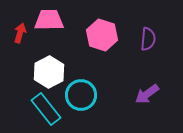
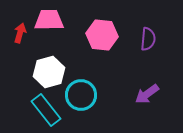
pink hexagon: rotated 12 degrees counterclockwise
white hexagon: rotated 12 degrees clockwise
cyan rectangle: moved 1 px down
